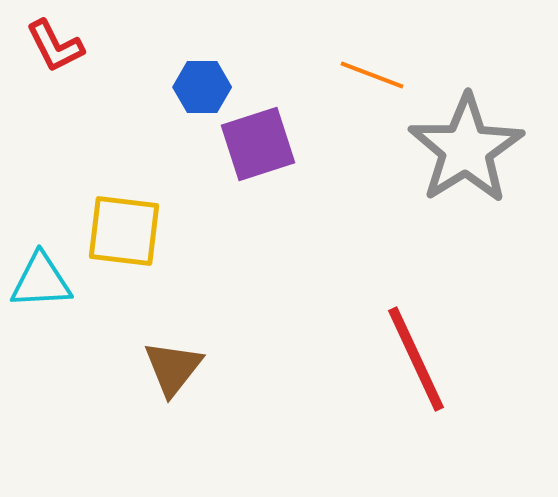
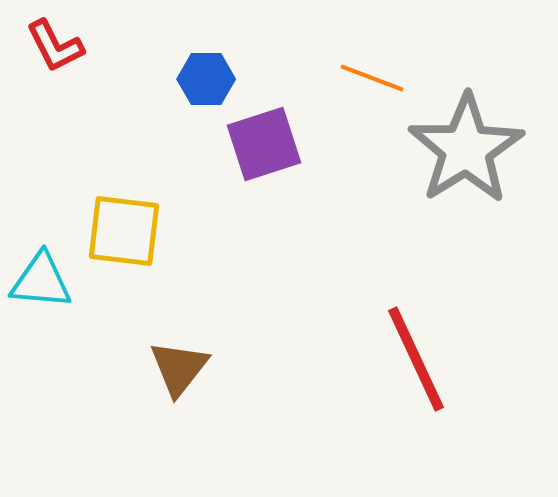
orange line: moved 3 px down
blue hexagon: moved 4 px right, 8 px up
purple square: moved 6 px right
cyan triangle: rotated 8 degrees clockwise
brown triangle: moved 6 px right
